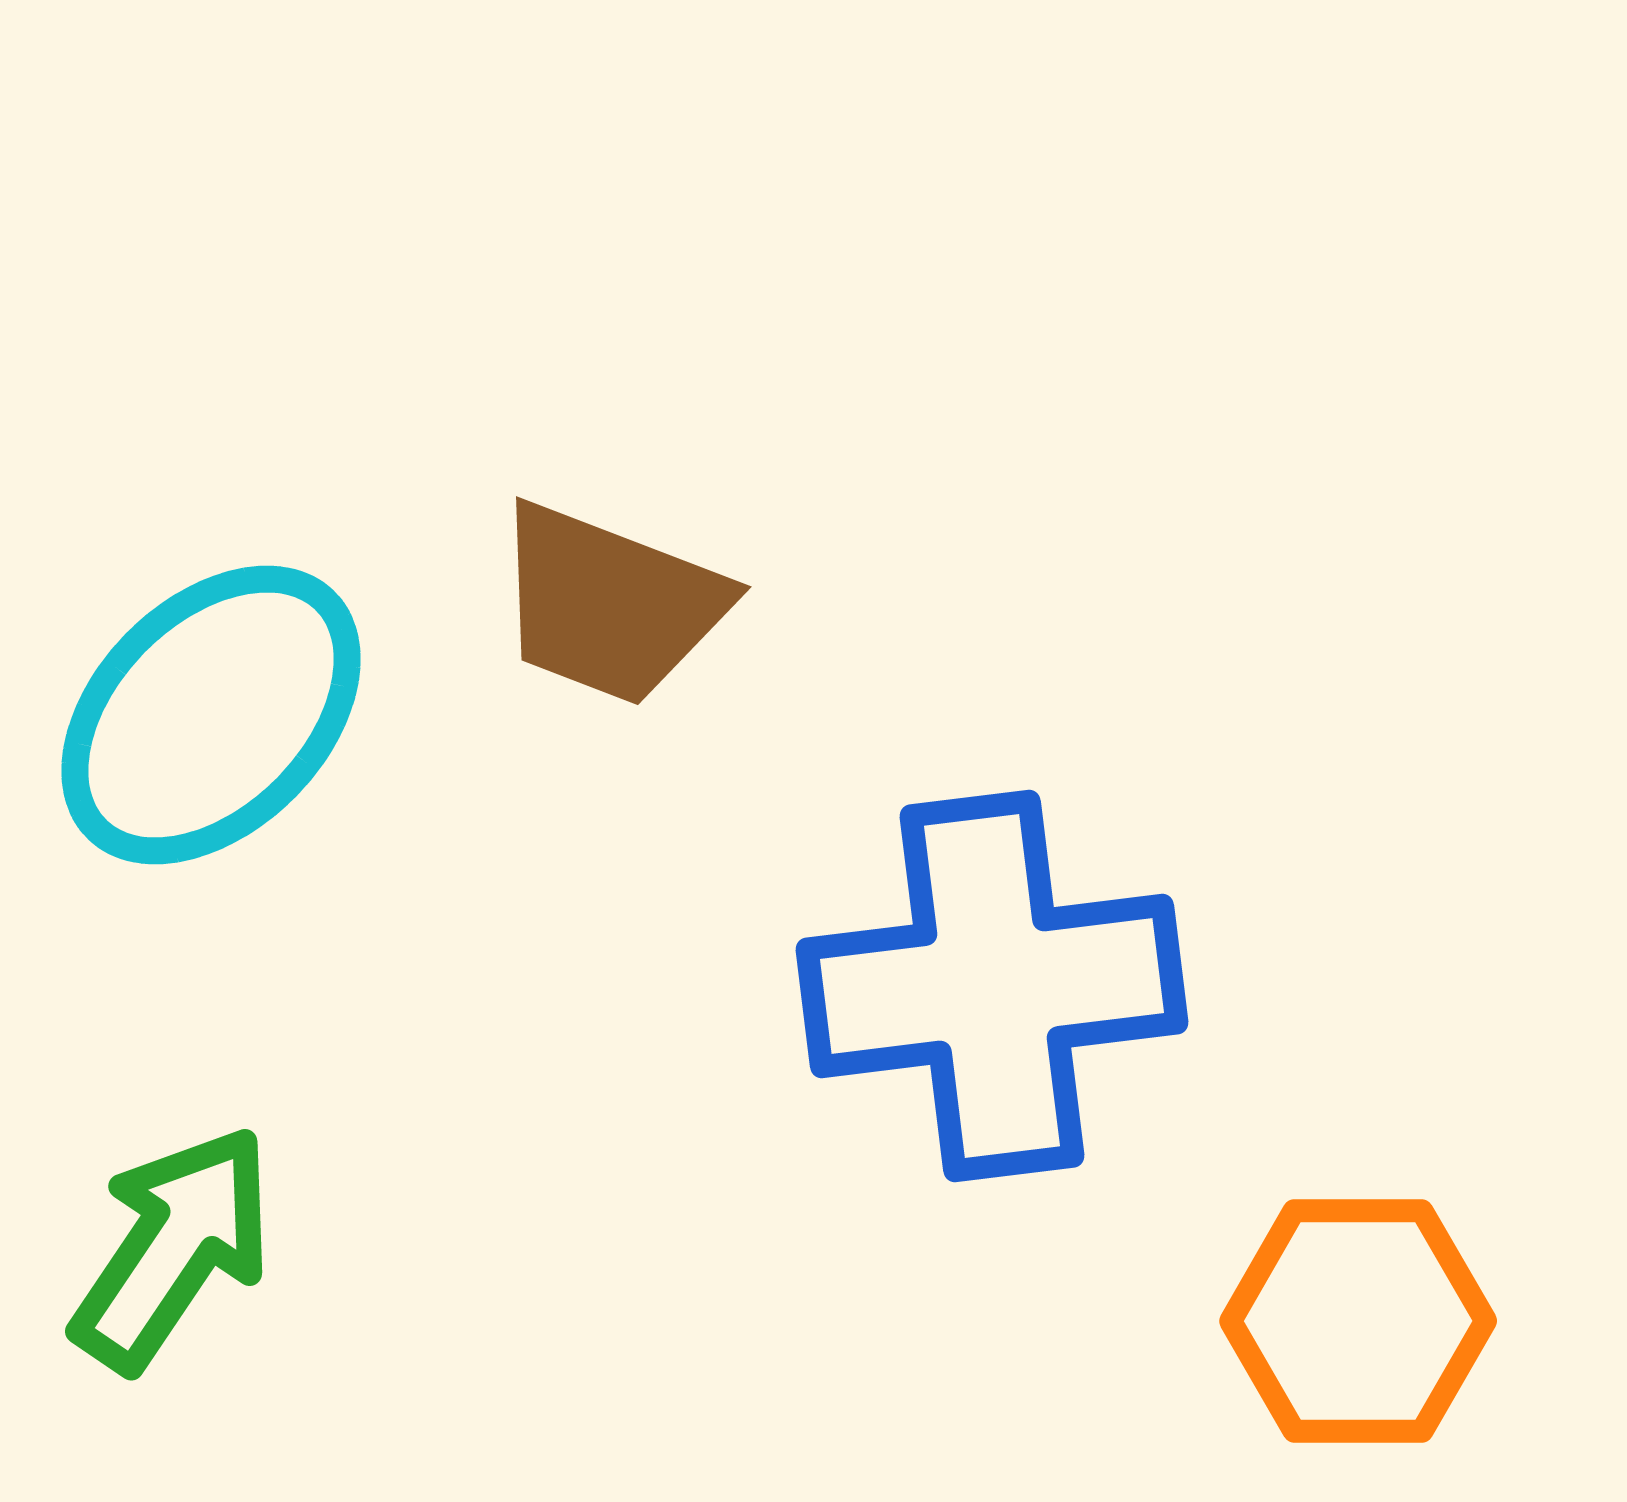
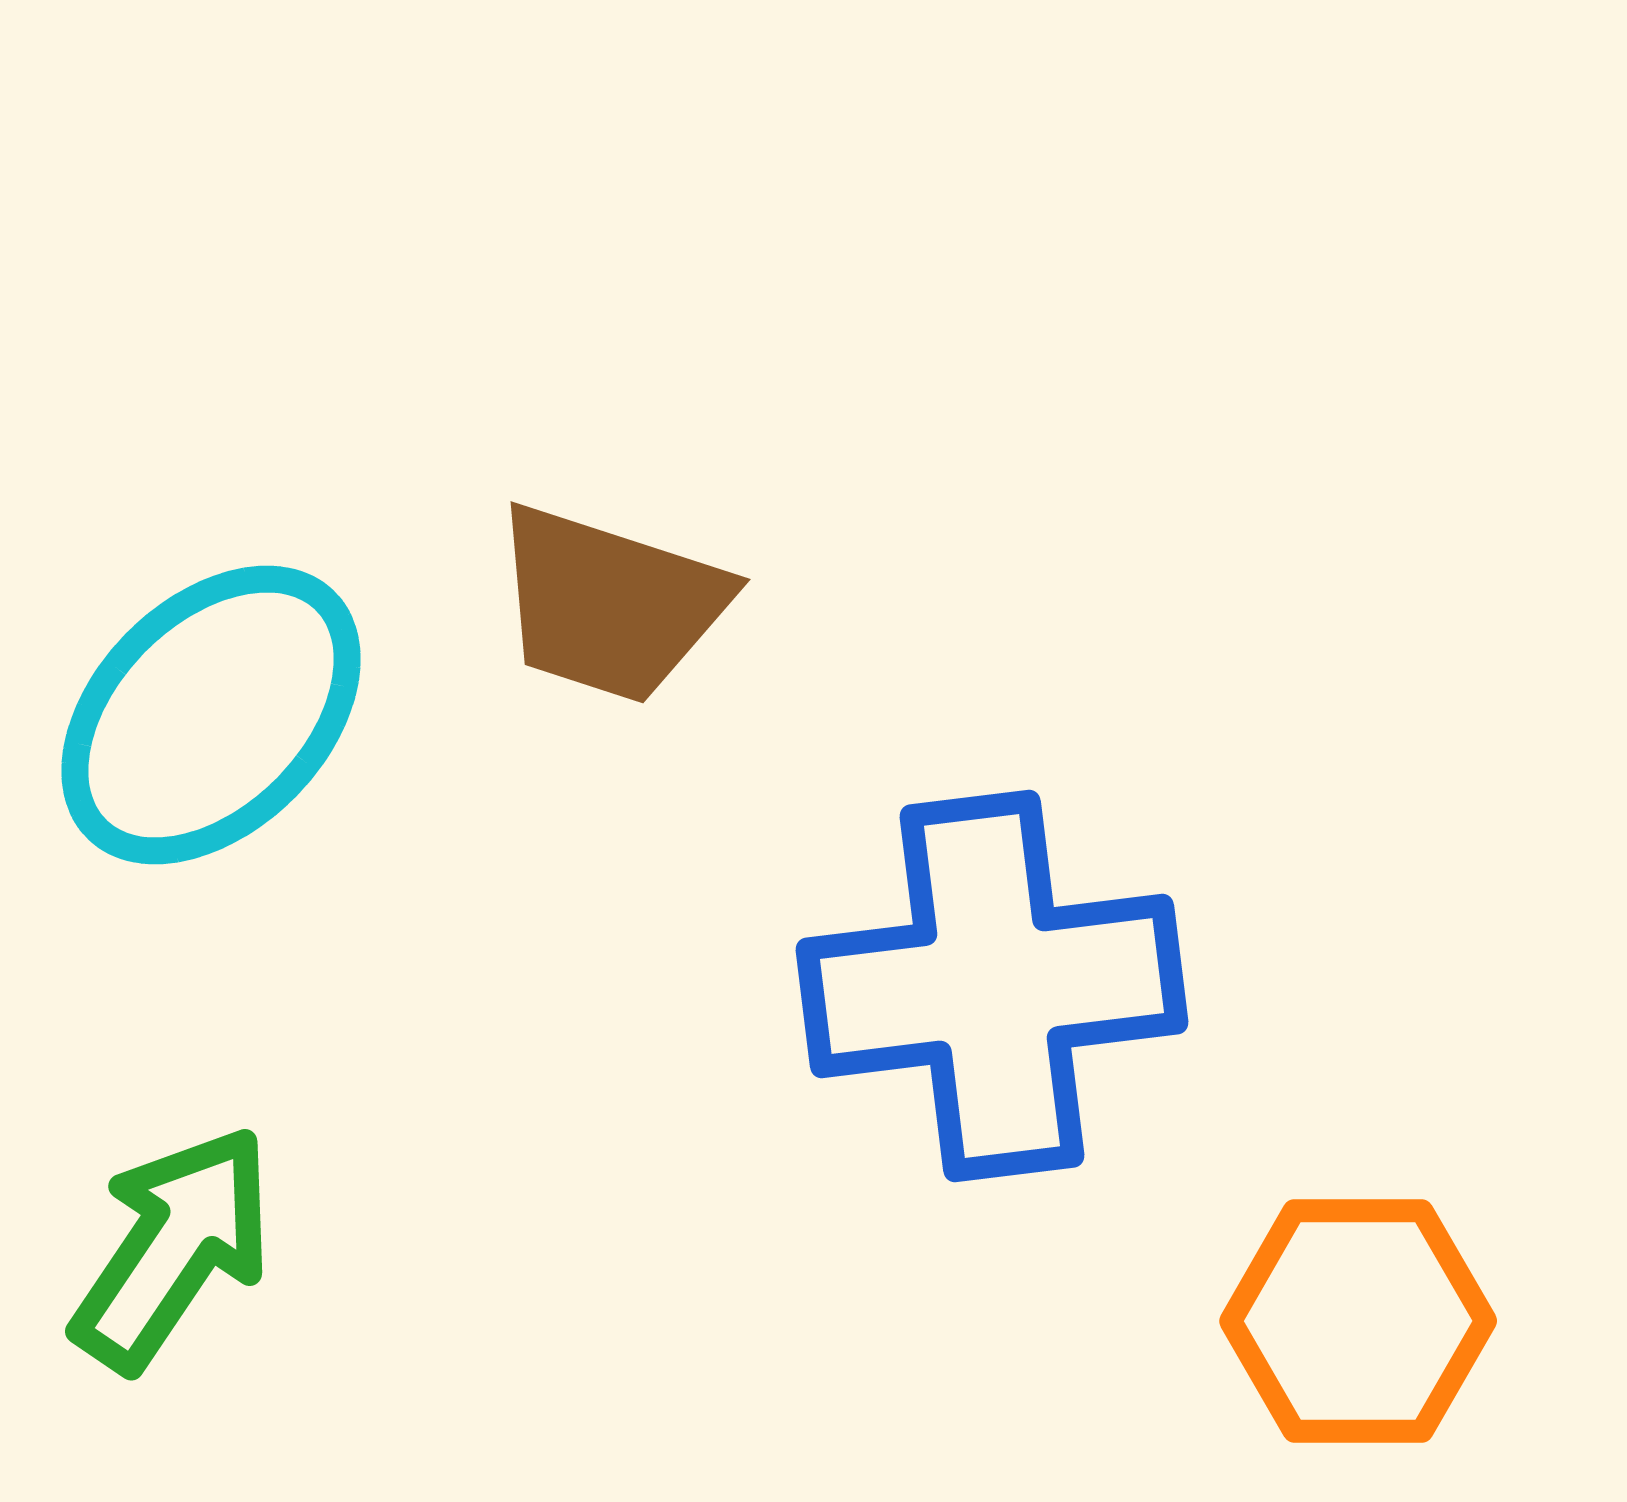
brown trapezoid: rotated 3 degrees counterclockwise
